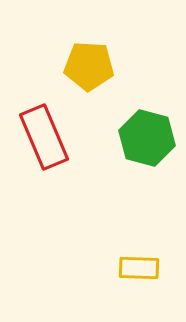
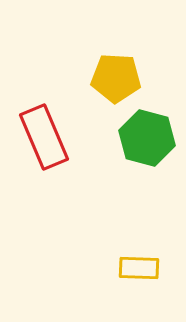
yellow pentagon: moved 27 px right, 12 px down
